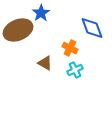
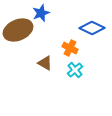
blue star: rotated 12 degrees clockwise
blue diamond: rotated 45 degrees counterclockwise
cyan cross: rotated 14 degrees counterclockwise
